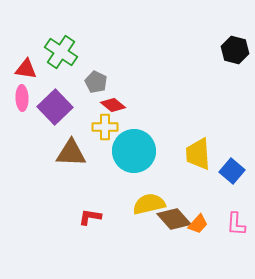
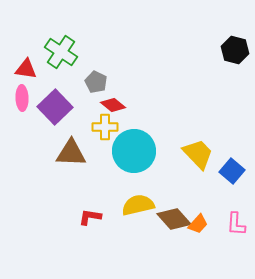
yellow trapezoid: rotated 140 degrees clockwise
yellow semicircle: moved 11 px left, 1 px down
